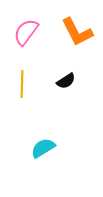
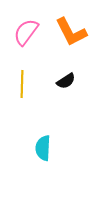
orange L-shape: moved 6 px left
cyan semicircle: rotated 55 degrees counterclockwise
